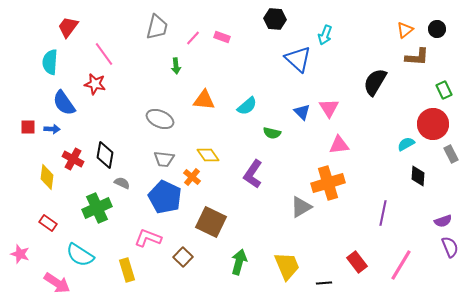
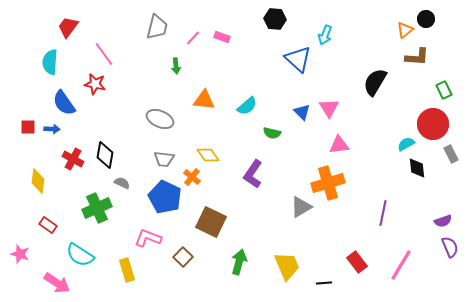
black circle at (437, 29): moved 11 px left, 10 px up
black diamond at (418, 176): moved 1 px left, 8 px up; rotated 10 degrees counterclockwise
yellow diamond at (47, 177): moved 9 px left, 4 px down
red rectangle at (48, 223): moved 2 px down
